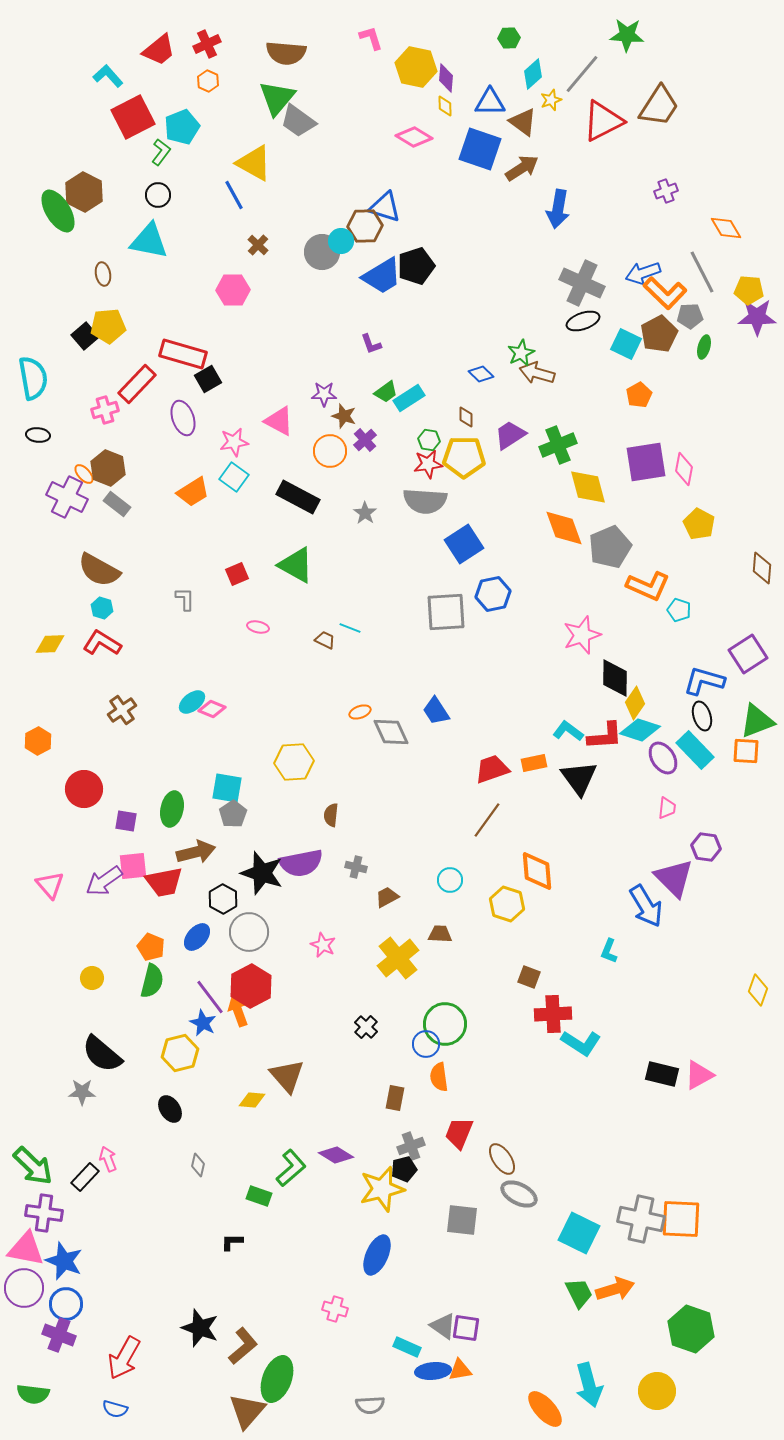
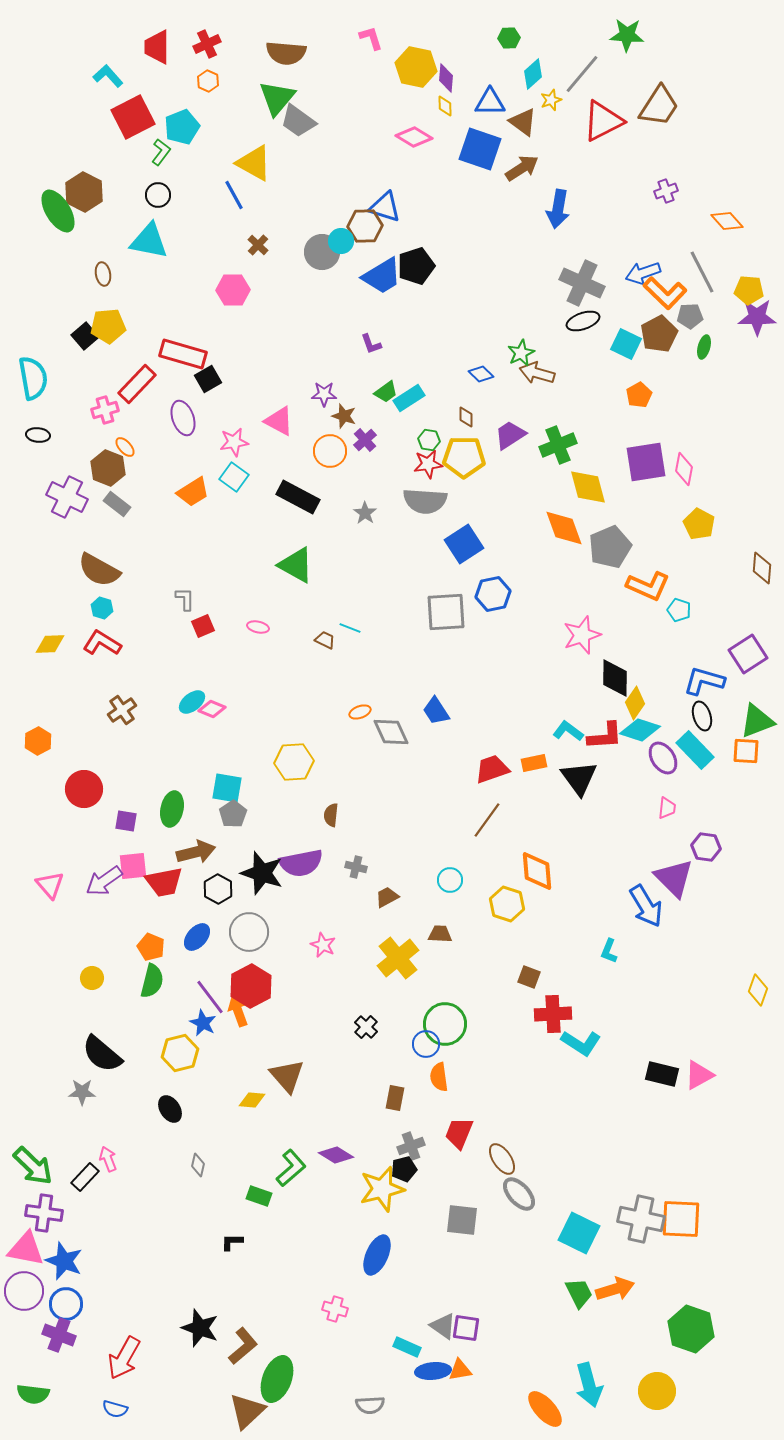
red trapezoid at (159, 50): moved 2 px left, 3 px up; rotated 129 degrees clockwise
orange diamond at (726, 228): moved 1 px right, 7 px up; rotated 12 degrees counterclockwise
orange ellipse at (84, 474): moved 41 px right, 27 px up
red square at (237, 574): moved 34 px left, 52 px down
black hexagon at (223, 899): moved 5 px left, 10 px up
gray ellipse at (519, 1194): rotated 21 degrees clockwise
purple circle at (24, 1288): moved 3 px down
brown triangle at (247, 1411): rotated 6 degrees clockwise
